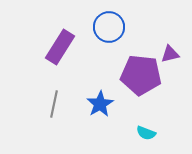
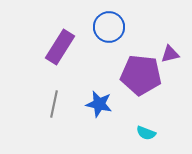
blue star: moved 1 px left; rotated 28 degrees counterclockwise
